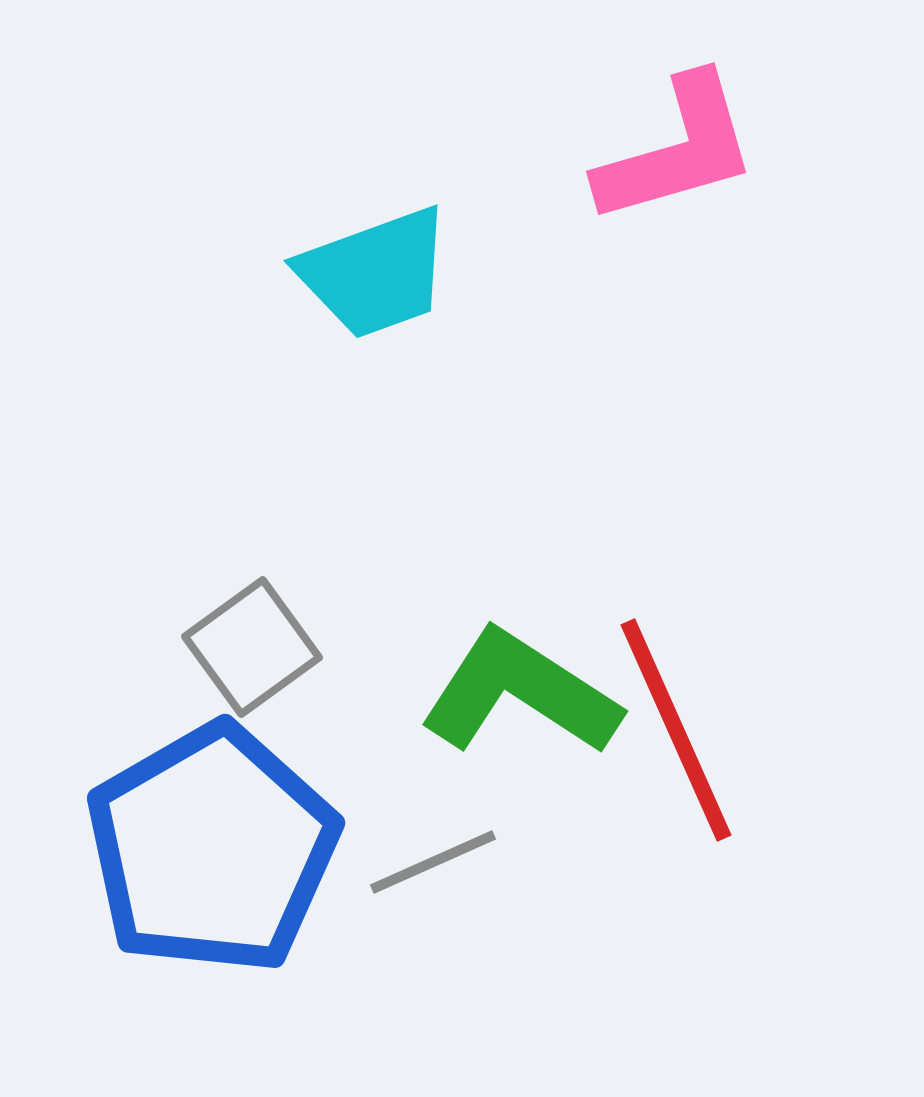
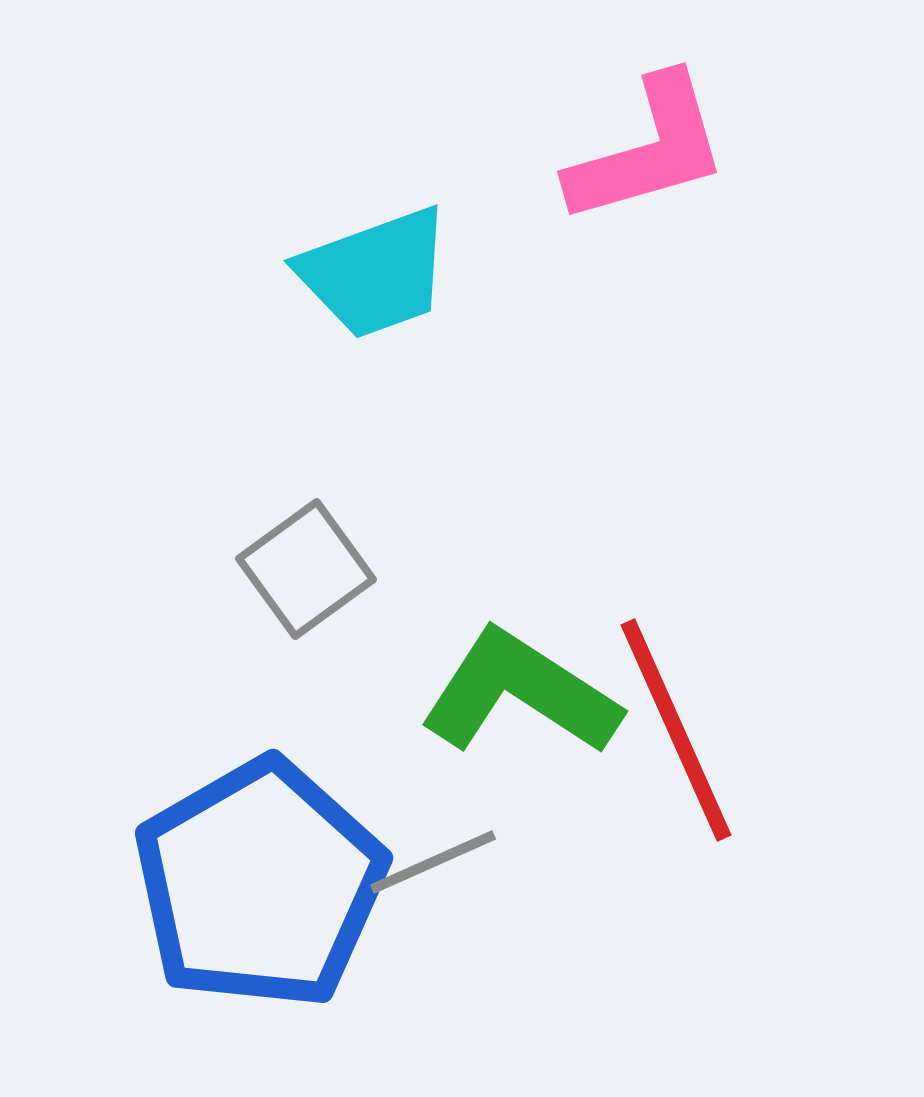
pink L-shape: moved 29 px left
gray square: moved 54 px right, 78 px up
blue pentagon: moved 48 px right, 35 px down
